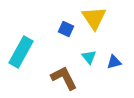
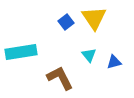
blue square: moved 7 px up; rotated 28 degrees clockwise
cyan rectangle: rotated 52 degrees clockwise
cyan triangle: moved 2 px up
brown L-shape: moved 4 px left
